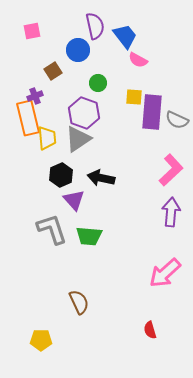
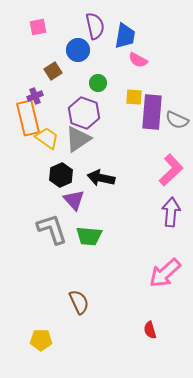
pink square: moved 6 px right, 4 px up
blue trapezoid: rotated 48 degrees clockwise
yellow trapezoid: rotated 50 degrees counterclockwise
